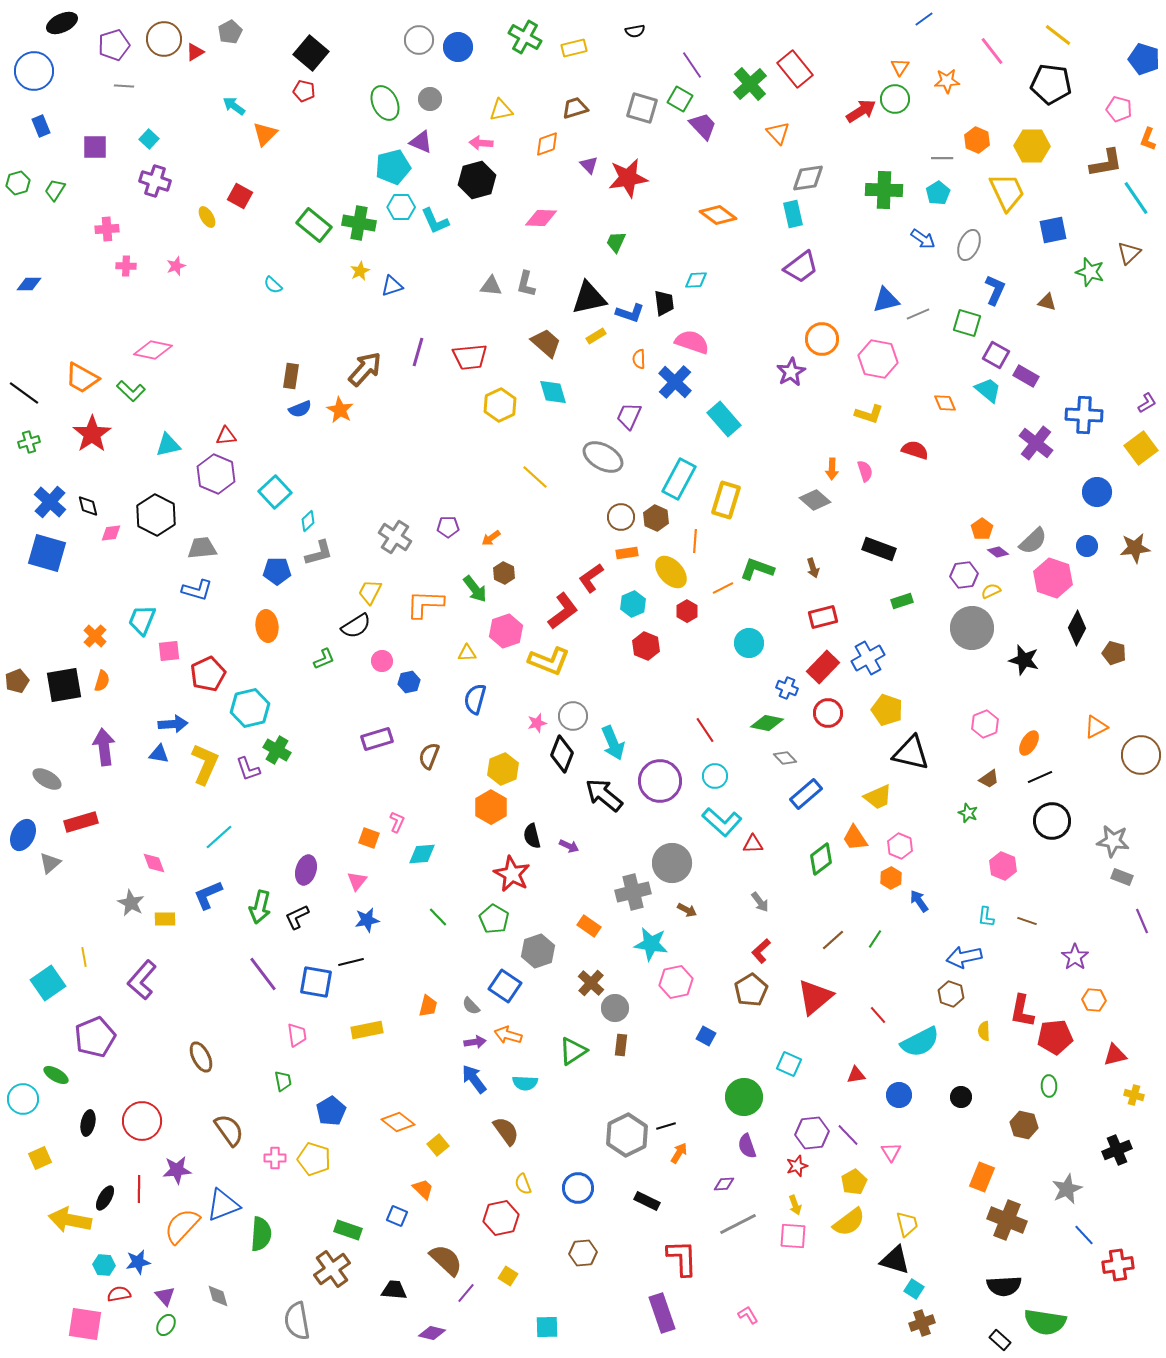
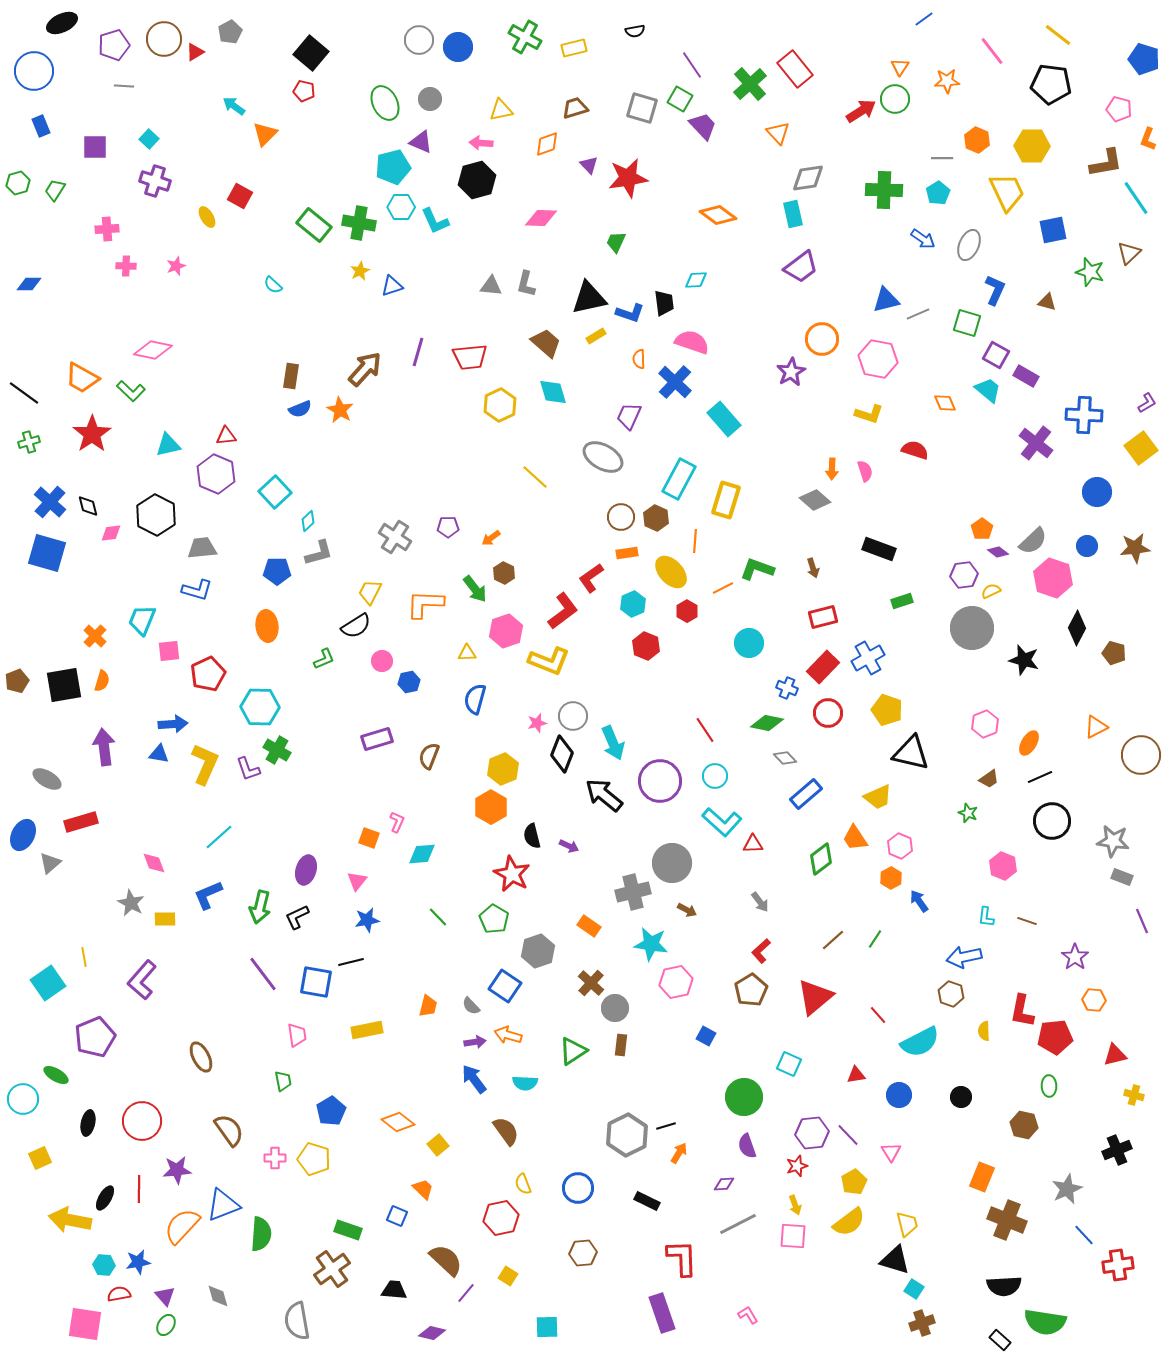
cyan hexagon at (250, 708): moved 10 px right, 1 px up; rotated 15 degrees clockwise
